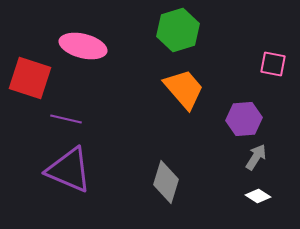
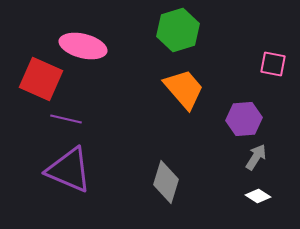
red square: moved 11 px right, 1 px down; rotated 6 degrees clockwise
